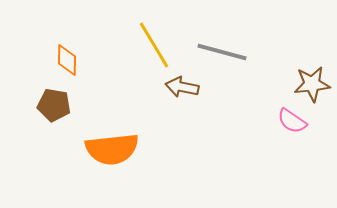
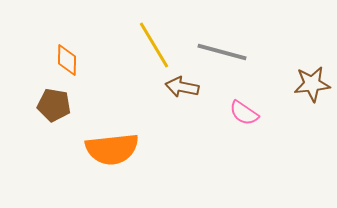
pink semicircle: moved 48 px left, 8 px up
